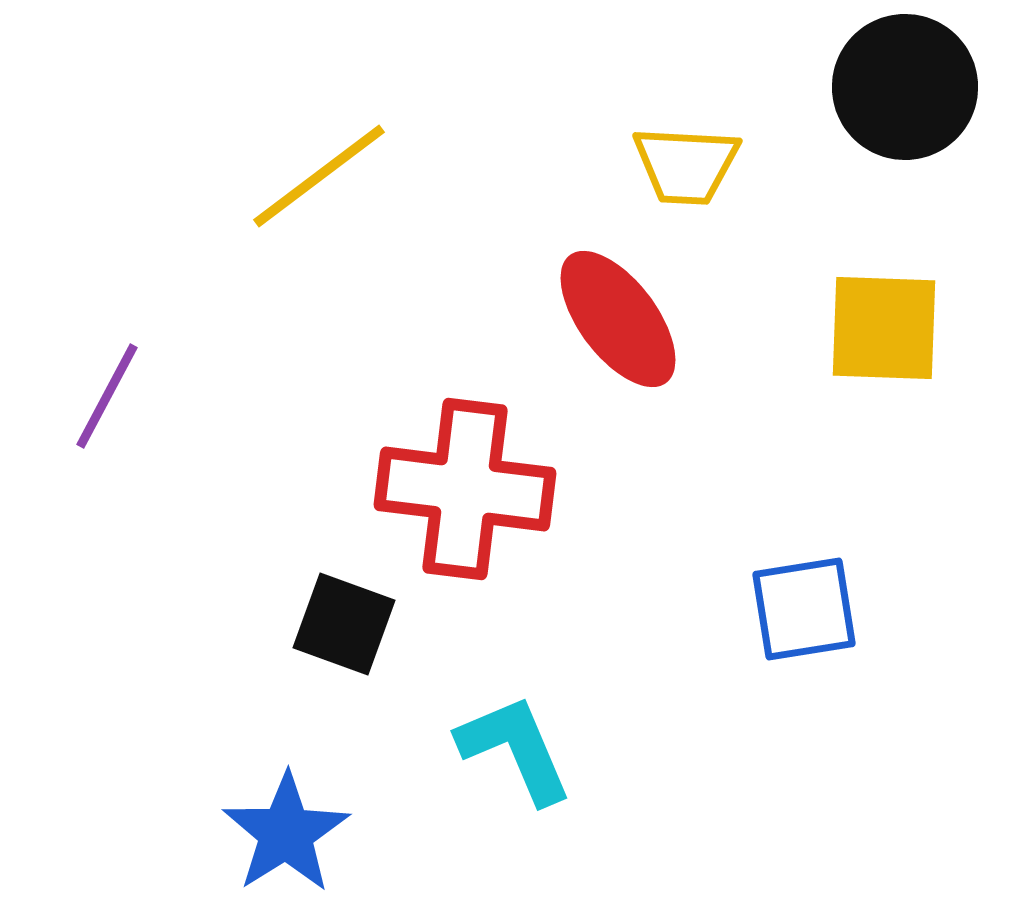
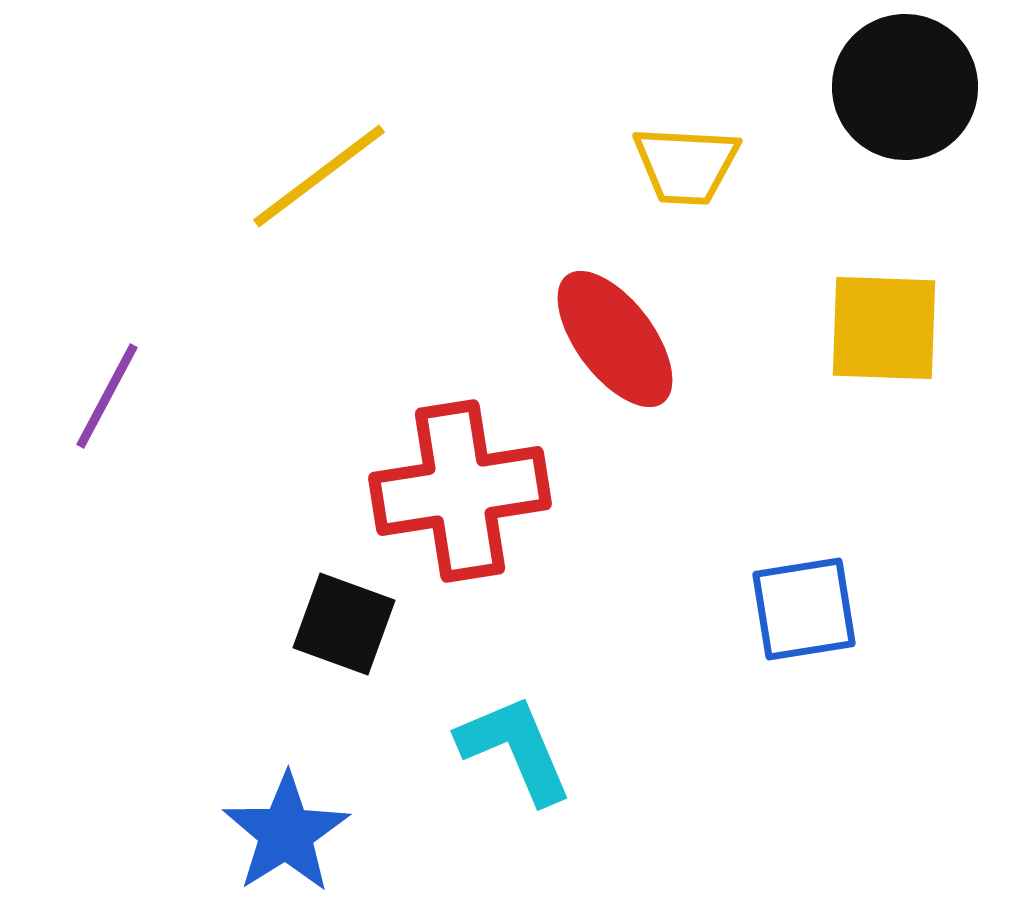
red ellipse: moved 3 px left, 20 px down
red cross: moved 5 px left, 2 px down; rotated 16 degrees counterclockwise
